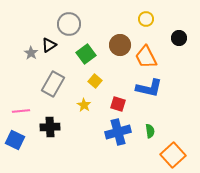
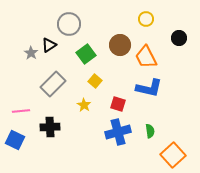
gray rectangle: rotated 15 degrees clockwise
